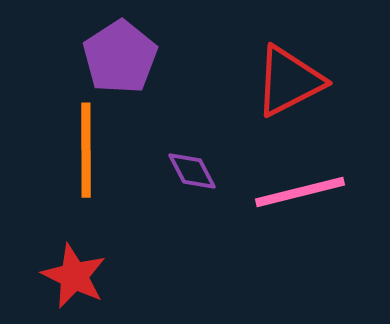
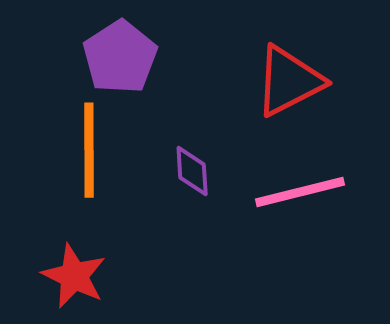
orange line: moved 3 px right
purple diamond: rotated 24 degrees clockwise
